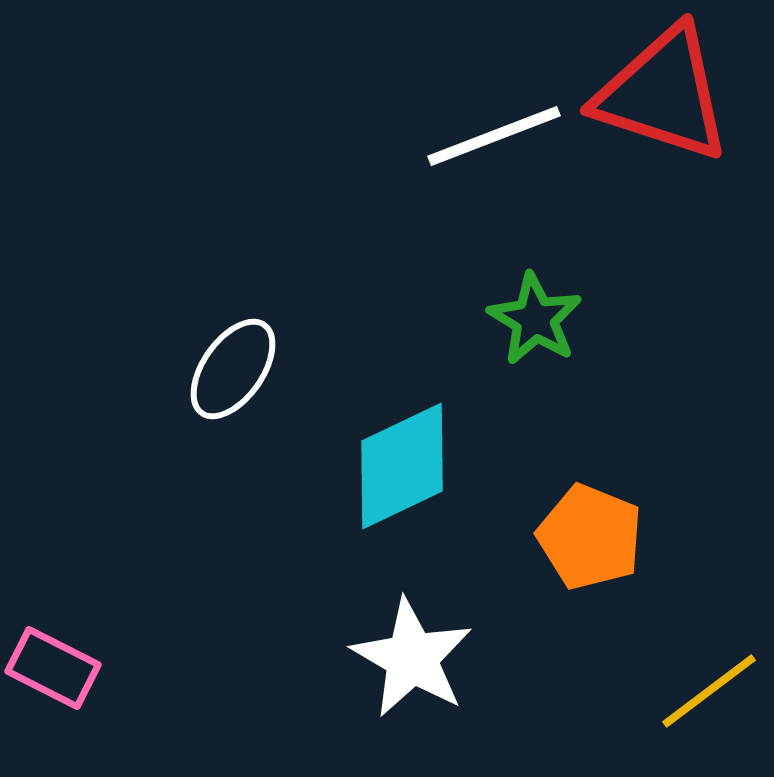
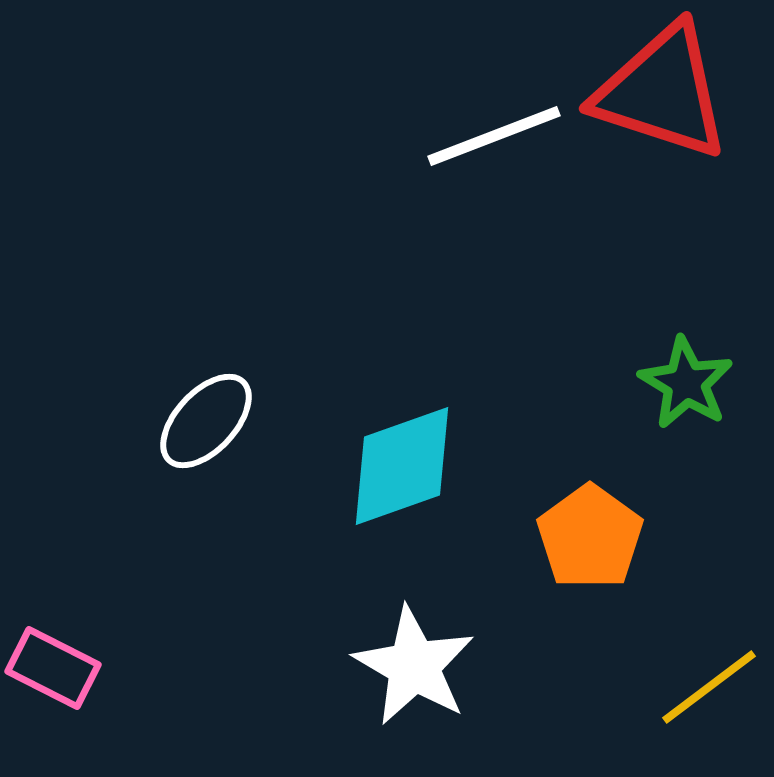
red triangle: moved 1 px left, 2 px up
green star: moved 151 px right, 64 px down
white ellipse: moved 27 px left, 52 px down; rotated 8 degrees clockwise
cyan diamond: rotated 6 degrees clockwise
orange pentagon: rotated 14 degrees clockwise
white star: moved 2 px right, 8 px down
yellow line: moved 4 px up
